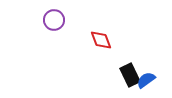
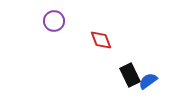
purple circle: moved 1 px down
blue semicircle: moved 2 px right, 1 px down
